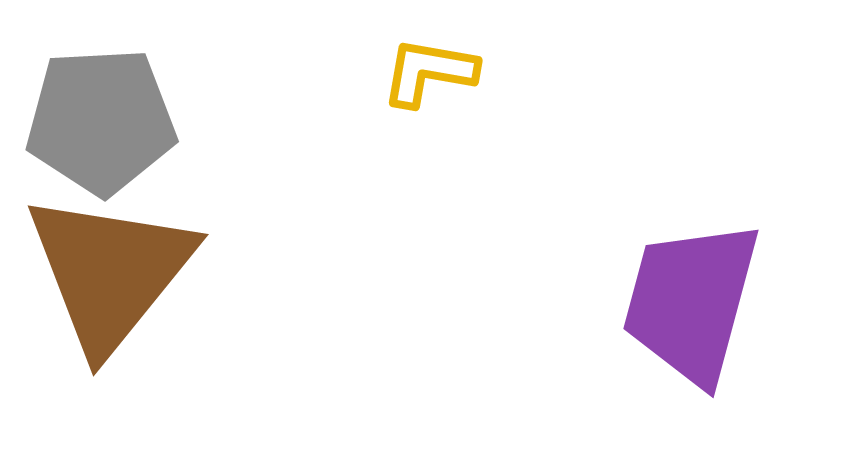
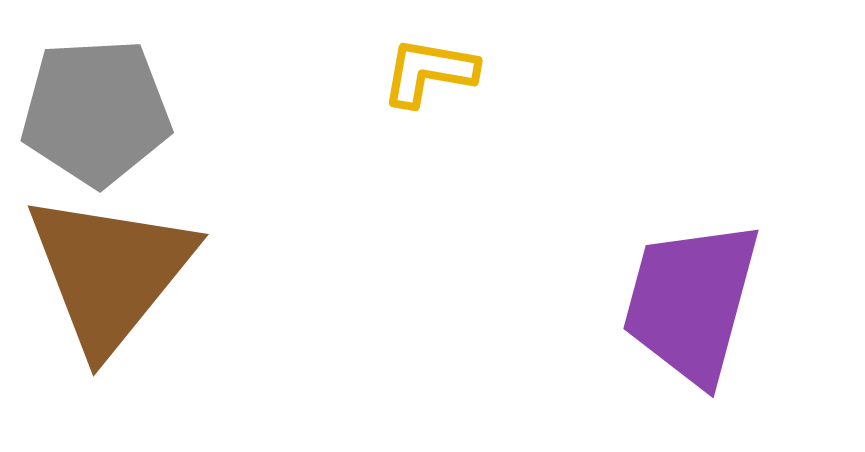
gray pentagon: moved 5 px left, 9 px up
